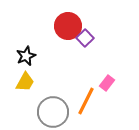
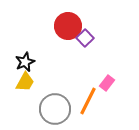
black star: moved 1 px left, 6 px down
orange line: moved 2 px right
gray circle: moved 2 px right, 3 px up
